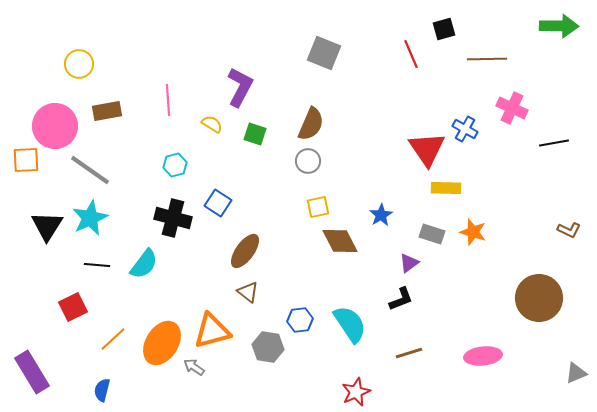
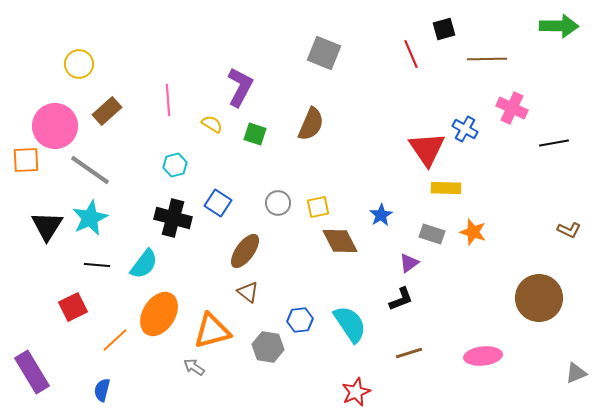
brown rectangle at (107, 111): rotated 32 degrees counterclockwise
gray circle at (308, 161): moved 30 px left, 42 px down
orange line at (113, 339): moved 2 px right, 1 px down
orange ellipse at (162, 343): moved 3 px left, 29 px up
